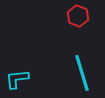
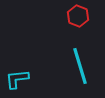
cyan line: moved 2 px left, 7 px up
